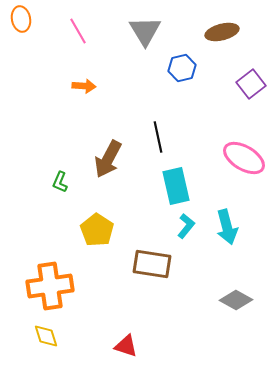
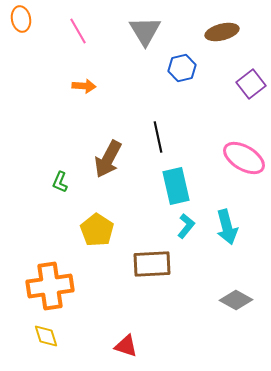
brown rectangle: rotated 12 degrees counterclockwise
